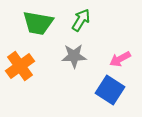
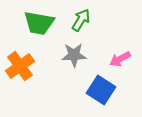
green trapezoid: moved 1 px right
gray star: moved 1 px up
blue square: moved 9 px left
